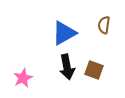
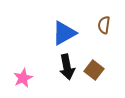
brown square: rotated 18 degrees clockwise
